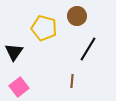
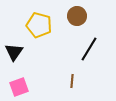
yellow pentagon: moved 5 px left, 3 px up
black line: moved 1 px right
pink square: rotated 18 degrees clockwise
